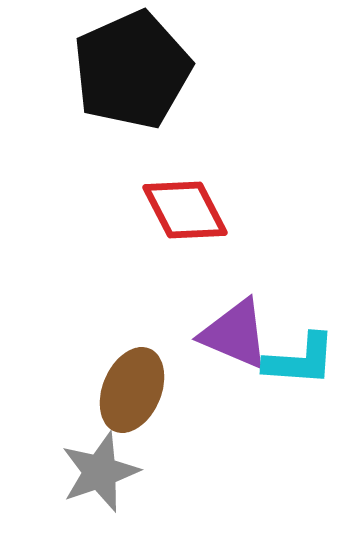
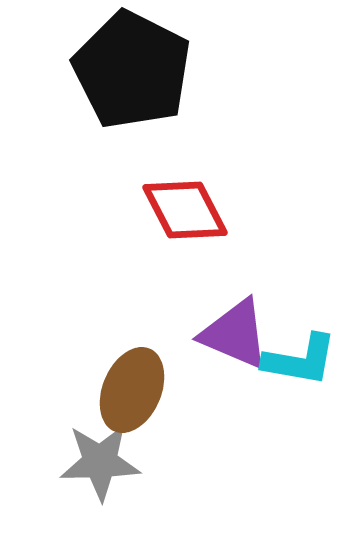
black pentagon: rotated 21 degrees counterclockwise
cyan L-shape: rotated 6 degrees clockwise
gray star: moved 10 px up; rotated 18 degrees clockwise
